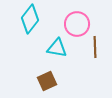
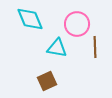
cyan diamond: rotated 60 degrees counterclockwise
